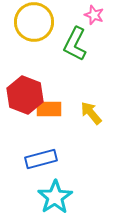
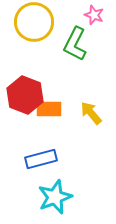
cyan star: rotated 12 degrees clockwise
